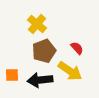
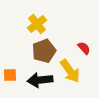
yellow cross: rotated 12 degrees clockwise
red semicircle: moved 7 px right
yellow arrow: rotated 20 degrees clockwise
orange square: moved 2 px left
